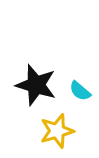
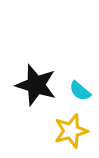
yellow star: moved 14 px right
